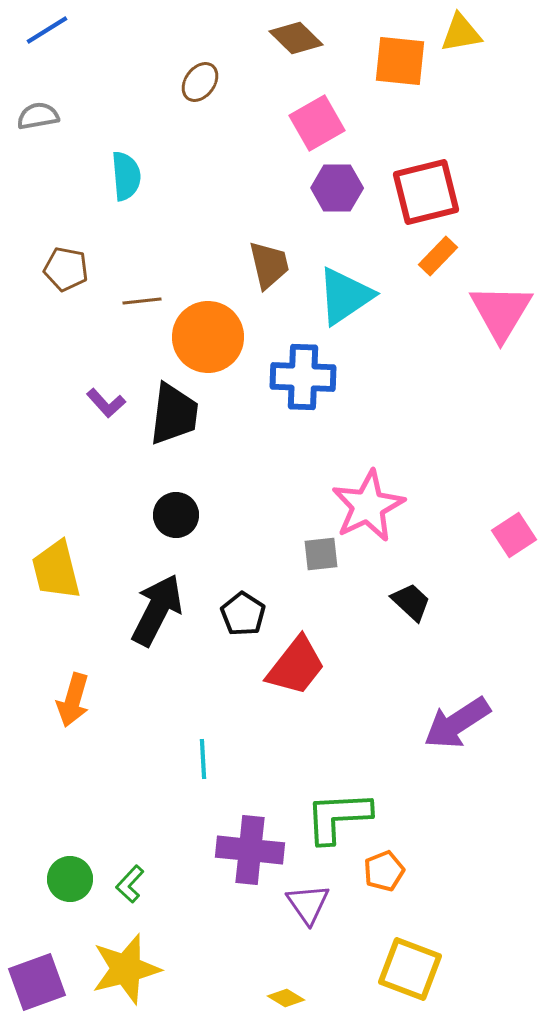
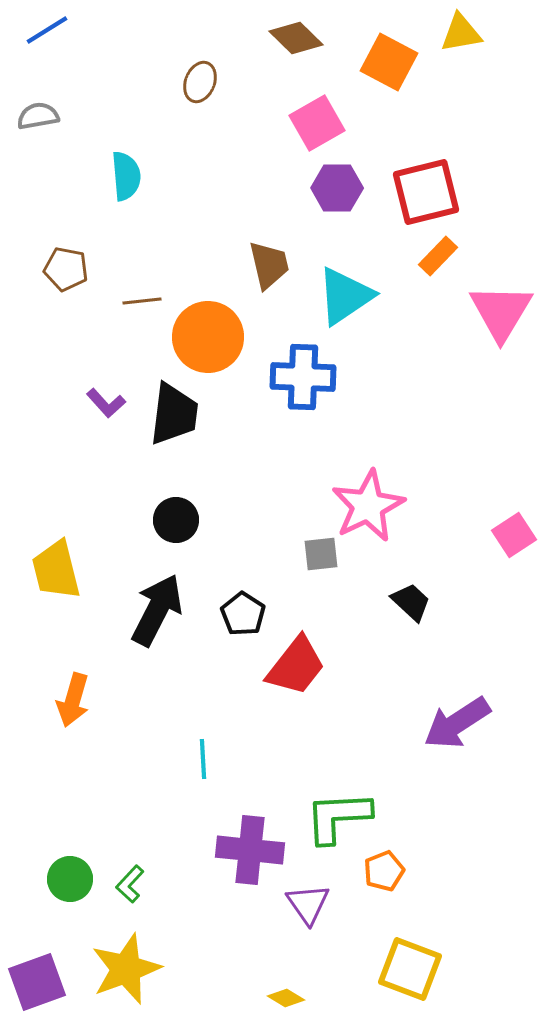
orange square at (400, 61): moved 11 px left, 1 px down; rotated 22 degrees clockwise
brown ellipse at (200, 82): rotated 15 degrees counterclockwise
black circle at (176, 515): moved 5 px down
yellow star at (126, 969): rotated 6 degrees counterclockwise
